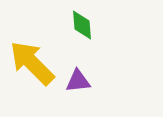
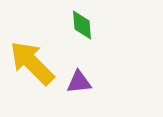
purple triangle: moved 1 px right, 1 px down
